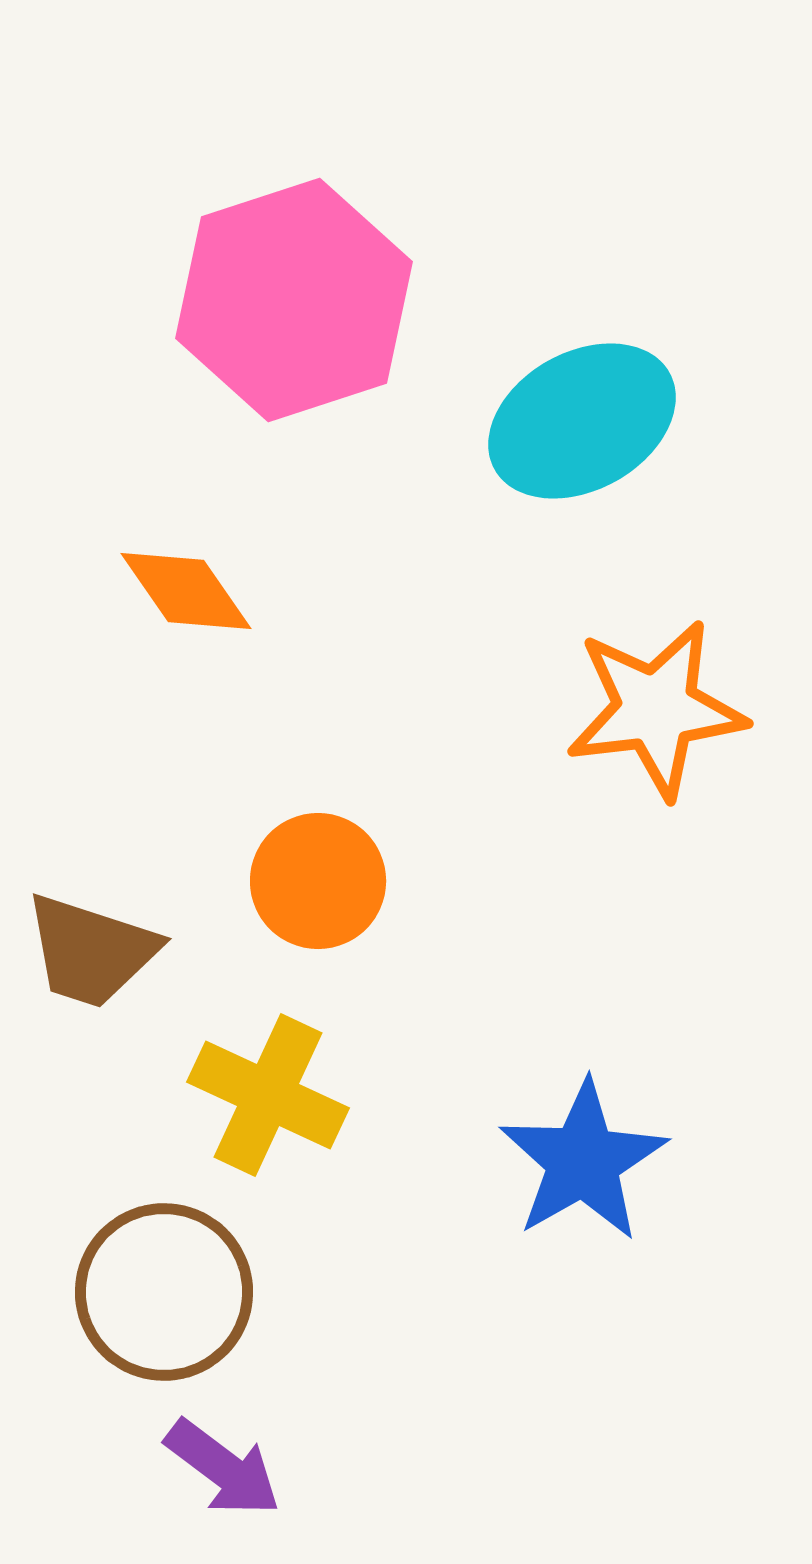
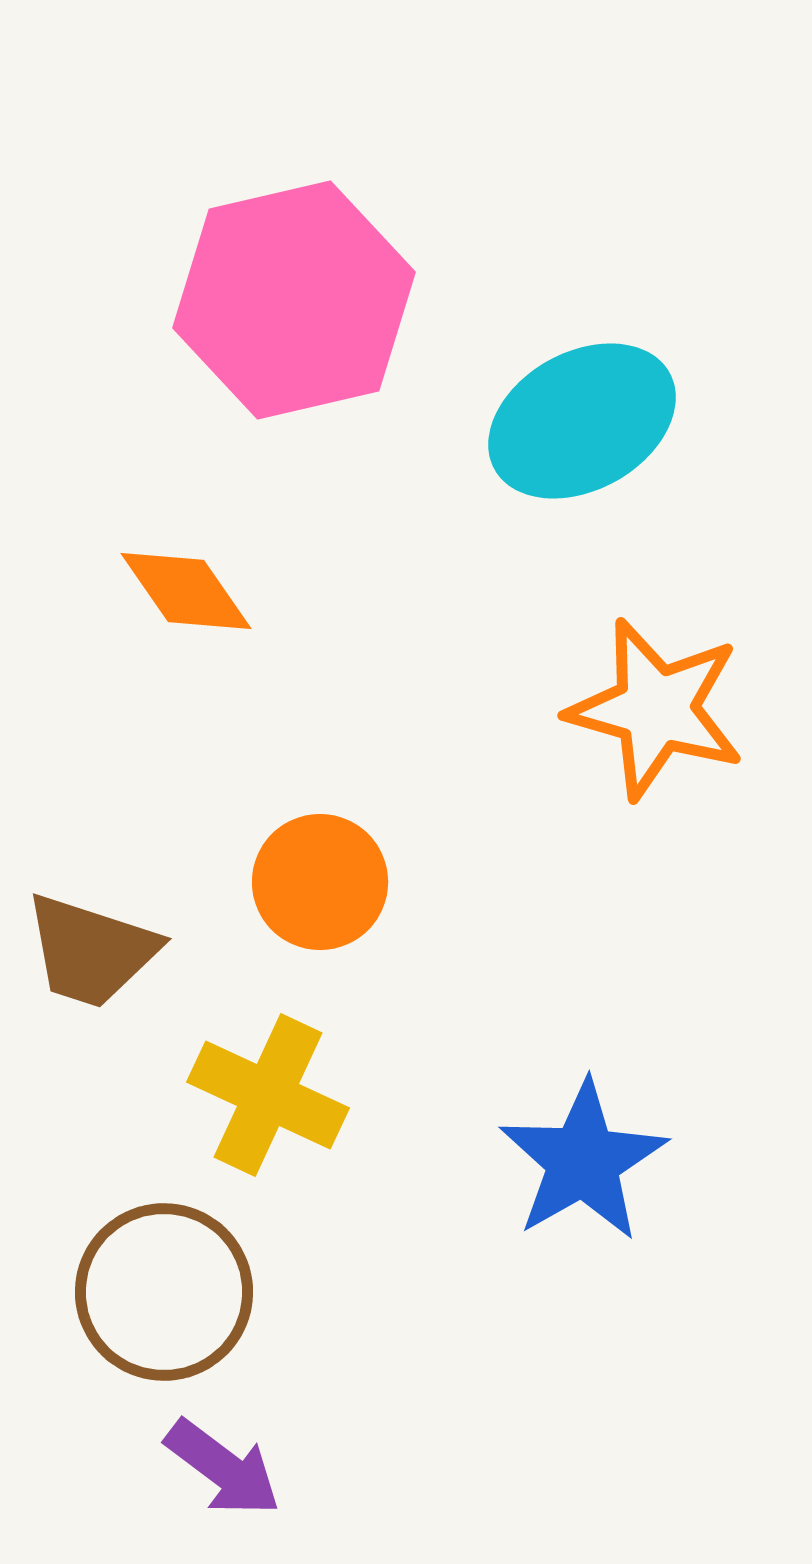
pink hexagon: rotated 5 degrees clockwise
orange star: rotated 23 degrees clockwise
orange circle: moved 2 px right, 1 px down
